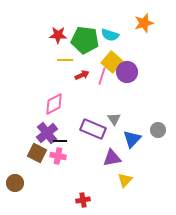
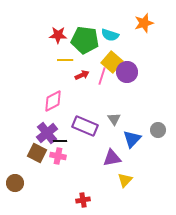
pink diamond: moved 1 px left, 3 px up
purple rectangle: moved 8 px left, 3 px up
